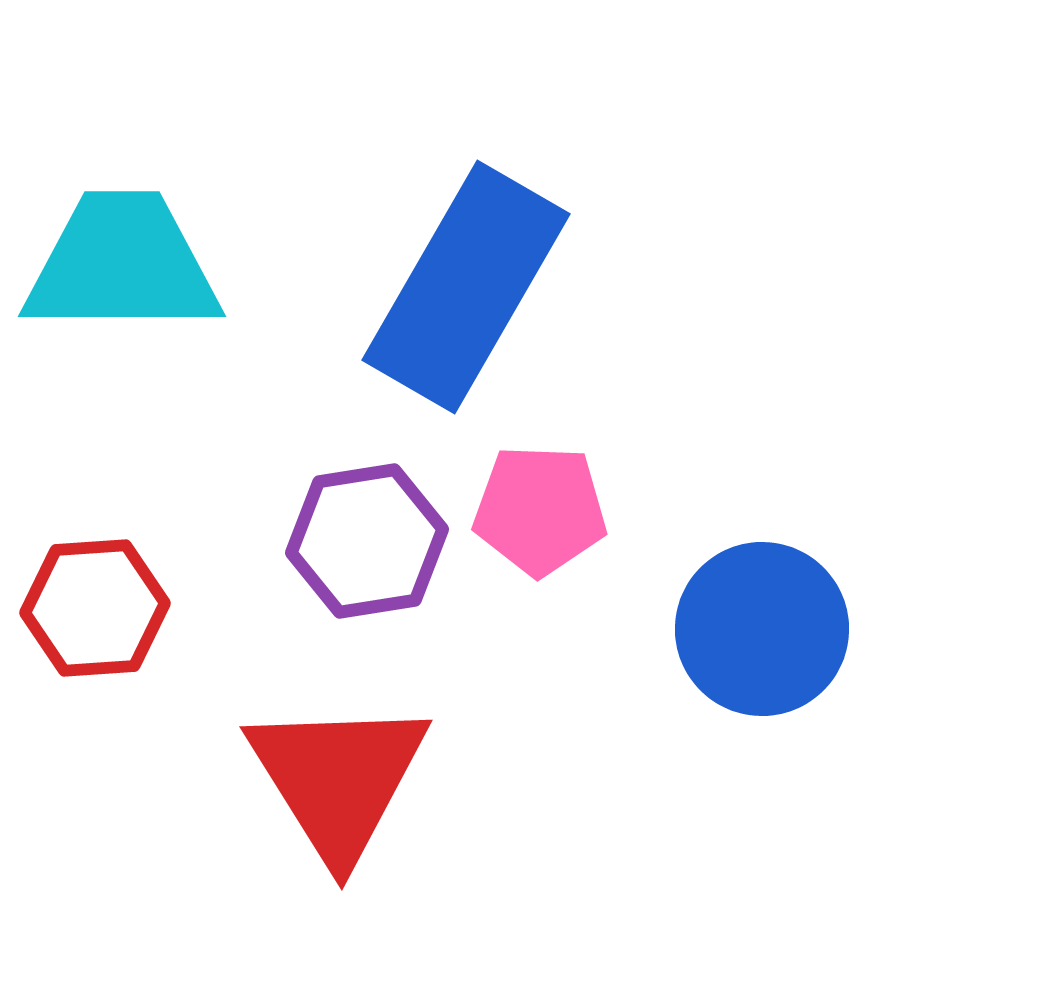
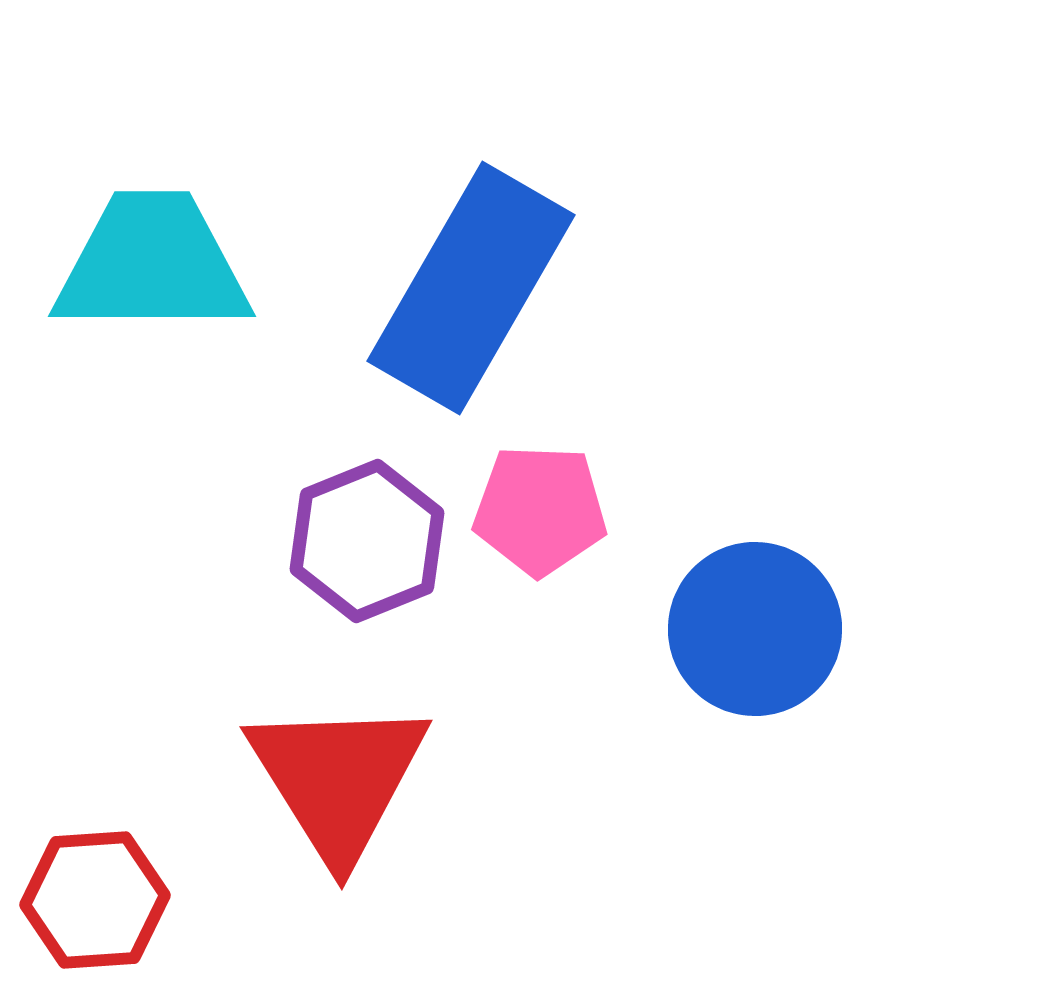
cyan trapezoid: moved 30 px right
blue rectangle: moved 5 px right, 1 px down
purple hexagon: rotated 13 degrees counterclockwise
red hexagon: moved 292 px down
blue circle: moved 7 px left
